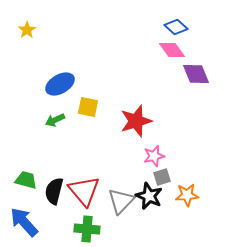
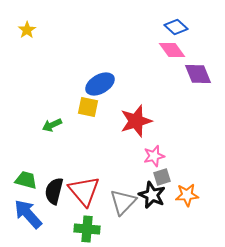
purple diamond: moved 2 px right
blue ellipse: moved 40 px right
green arrow: moved 3 px left, 5 px down
black star: moved 3 px right, 1 px up
gray triangle: moved 2 px right, 1 px down
blue arrow: moved 4 px right, 8 px up
